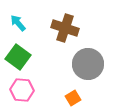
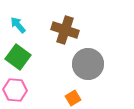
cyan arrow: moved 2 px down
brown cross: moved 2 px down
pink hexagon: moved 7 px left
